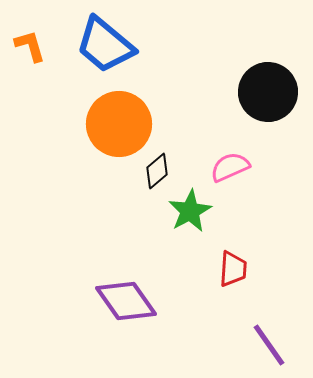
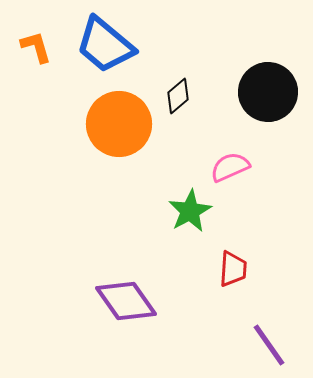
orange L-shape: moved 6 px right, 1 px down
black diamond: moved 21 px right, 75 px up
